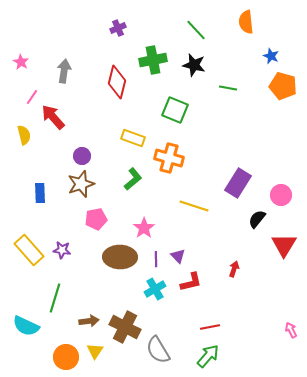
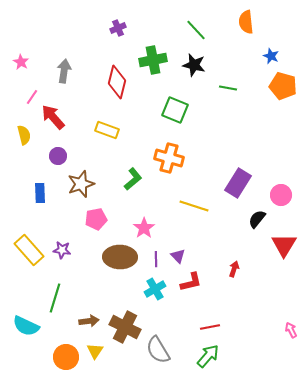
yellow rectangle at (133, 138): moved 26 px left, 8 px up
purple circle at (82, 156): moved 24 px left
